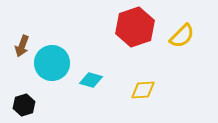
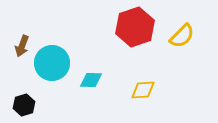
cyan diamond: rotated 15 degrees counterclockwise
